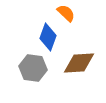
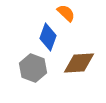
gray hexagon: rotated 12 degrees clockwise
